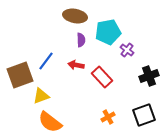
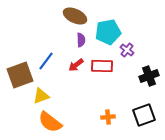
brown ellipse: rotated 15 degrees clockwise
red arrow: rotated 49 degrees counterclockwise
red rectangle: moved 11 px up; rotated 45 degrees counterclockwise
orange cross: rotated 24 degrees clockwise
